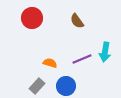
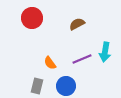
brown semicircle: moved 3 px down; rotated 98 degrees clockwise
orange semicircle: rotated 144 degrees counterclockwise
gray rectangle: rotated 28 degrees counterclockwise
